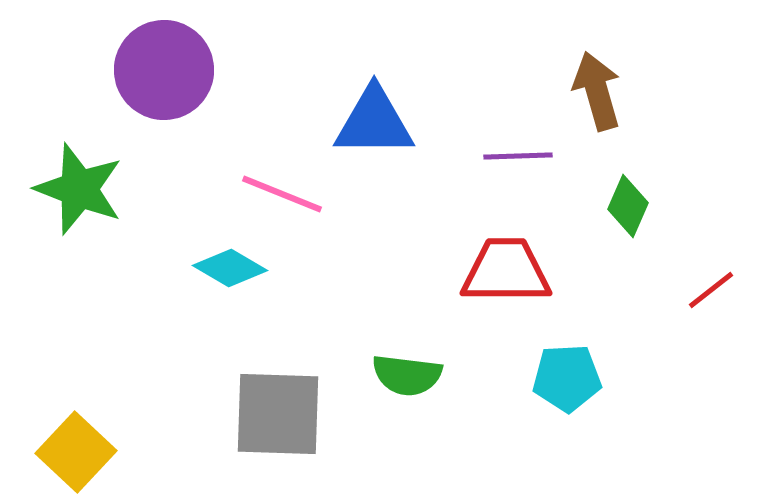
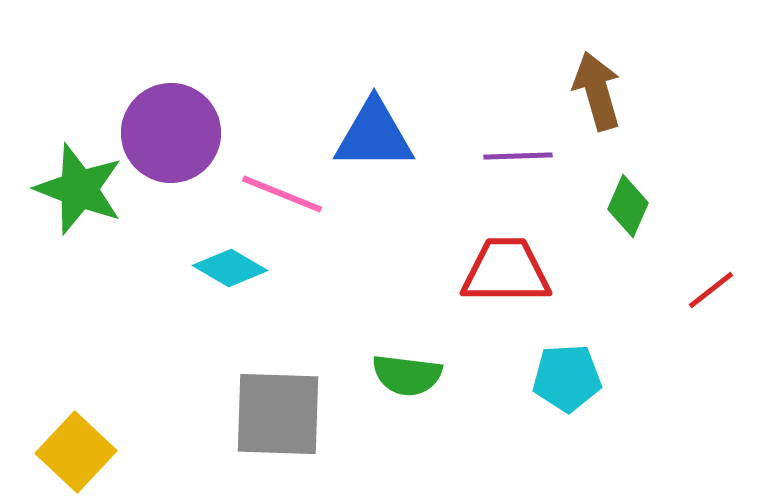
purple circle: moved 7 px right, 63 px down
blue triangle: moved 13 px down
